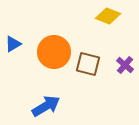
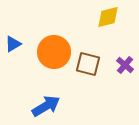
yellow diamond: moved 1 px down; rotated 35 degrees counterclockwise
